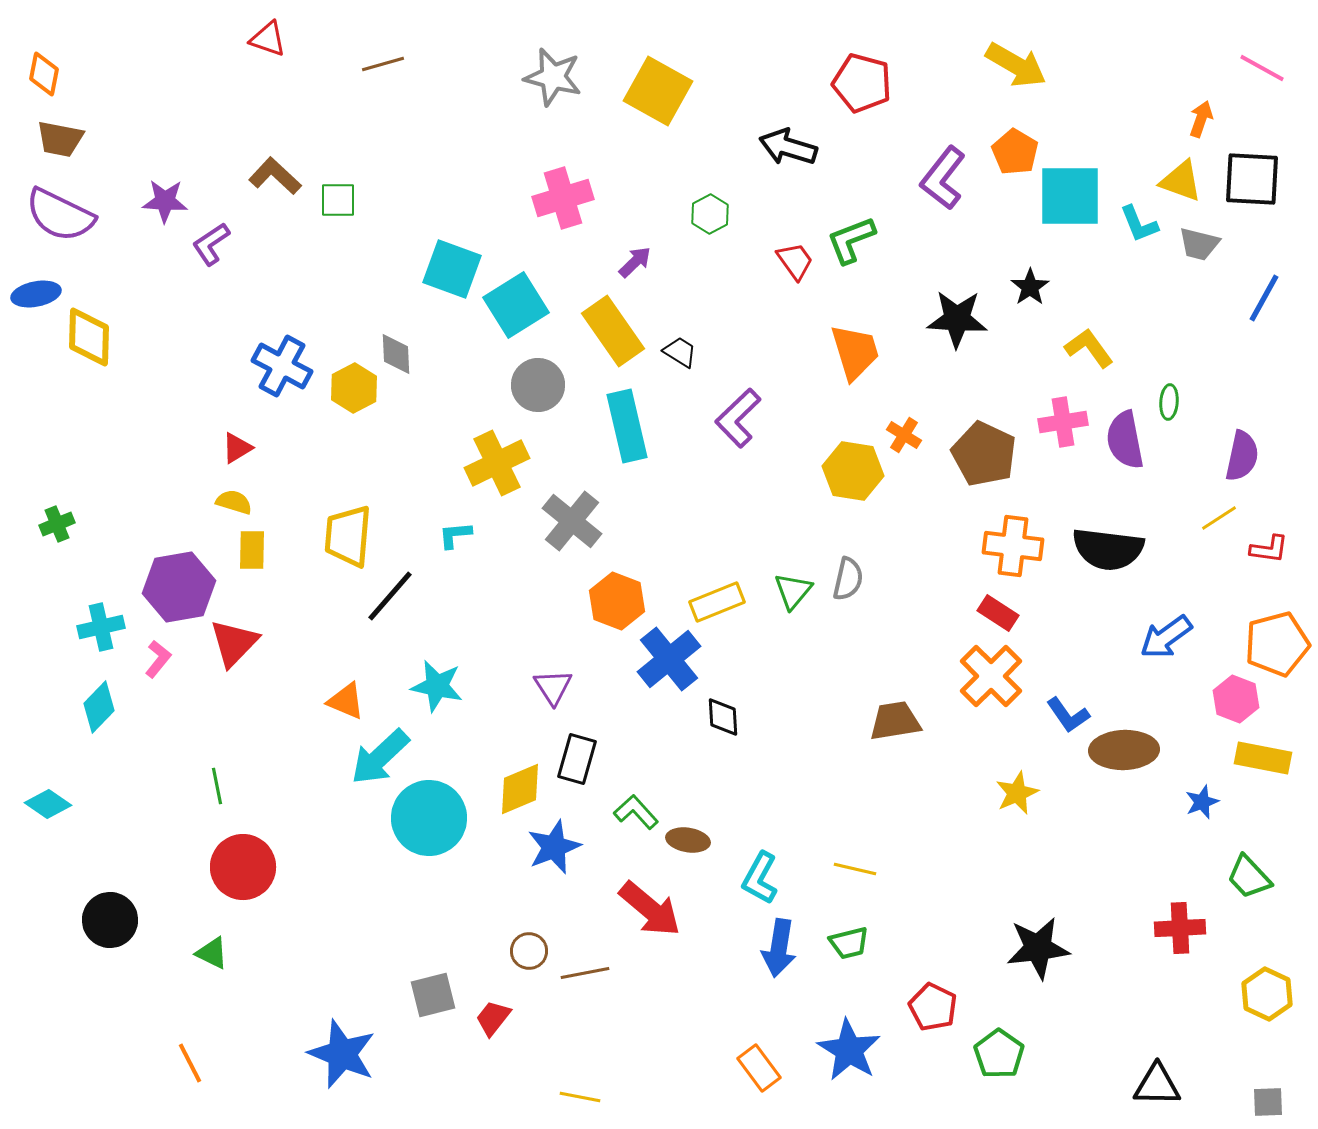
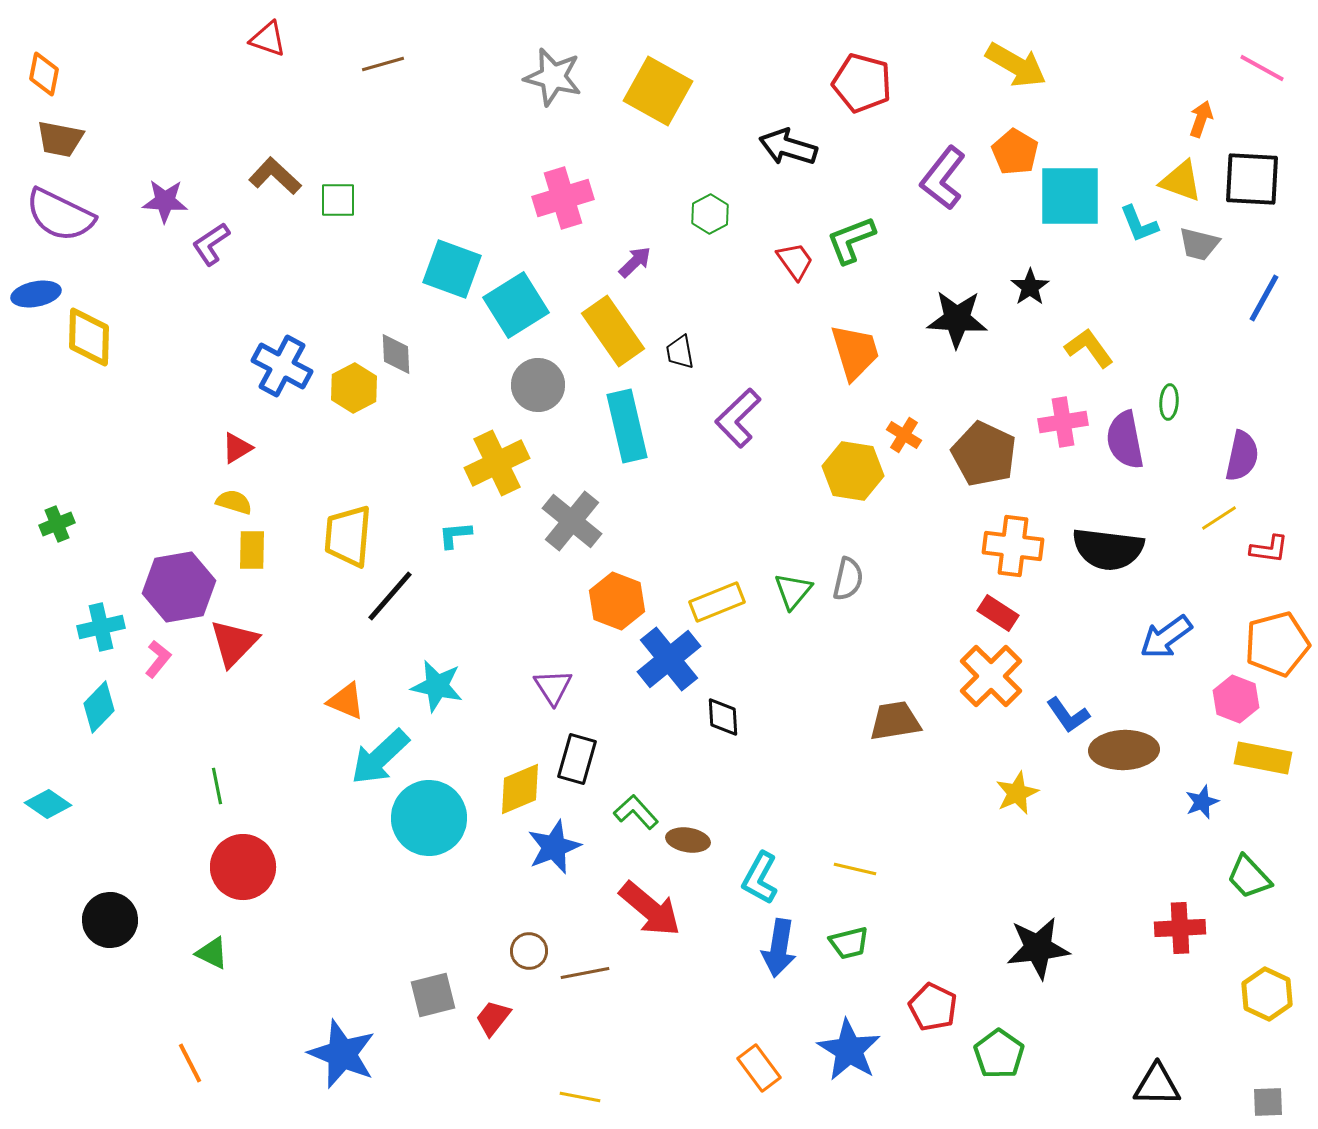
black trapezoid at (680, 352): rotated 132 degrees counterclockwise
